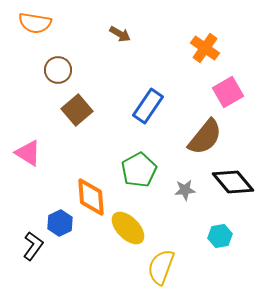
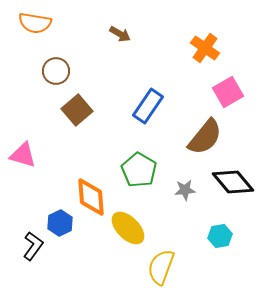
brown circle: moved 2 px left, 1 px down
pink triangle: moved 5 px left, 2 px down; rotated 16 degrees counterclockwise
green pentagon: rotated 12 degrees counterclockwise
